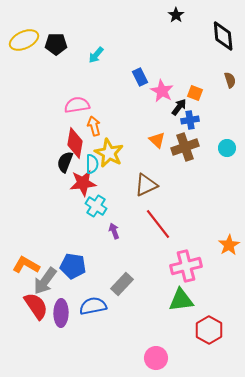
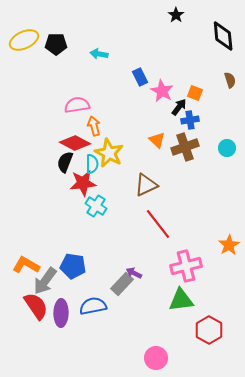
cyan arrow: moved 3 px right, 1 px up; rotated 60 degrees clockwise
red diamond: rotated 72 degrees counterclockwise
purple arrow: moved 20 px right, 42 px down; rotated 42 degrees counterclockwise
